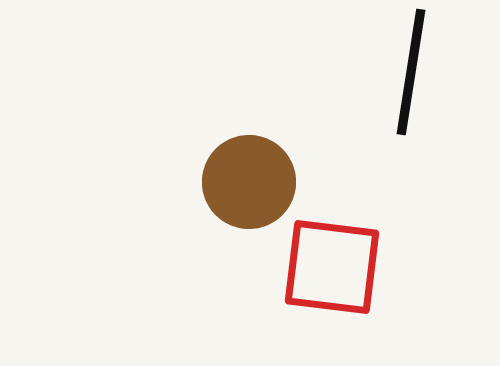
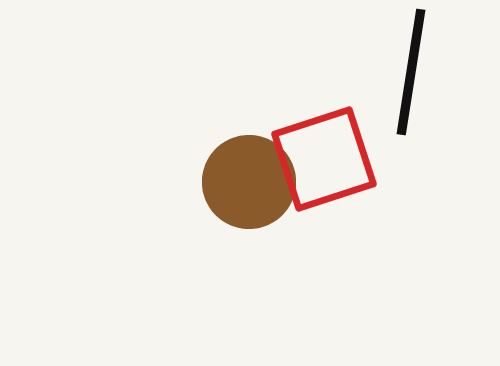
red square: moved 8 px left, 108 px up; rotated 25 degrees counterclockwise
